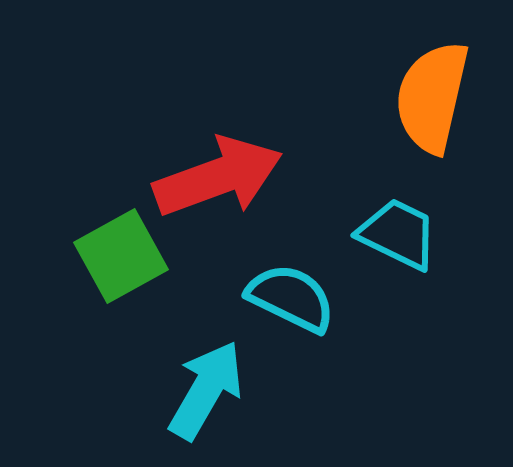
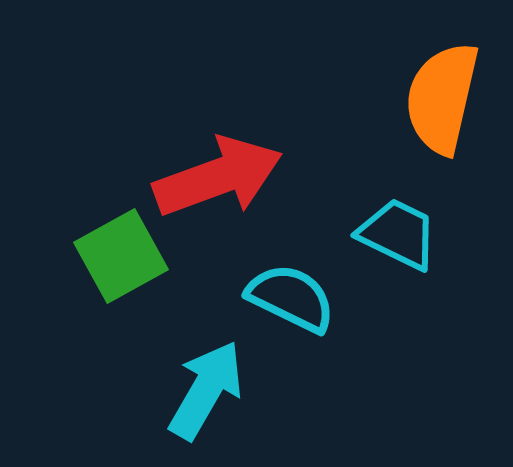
orange semicircle: moved 10 px right, 1 px down
